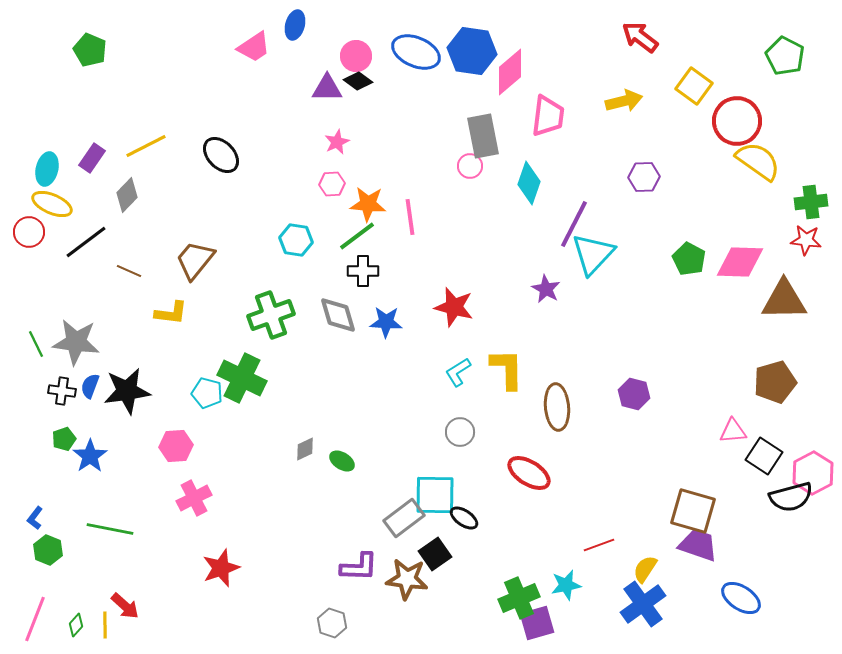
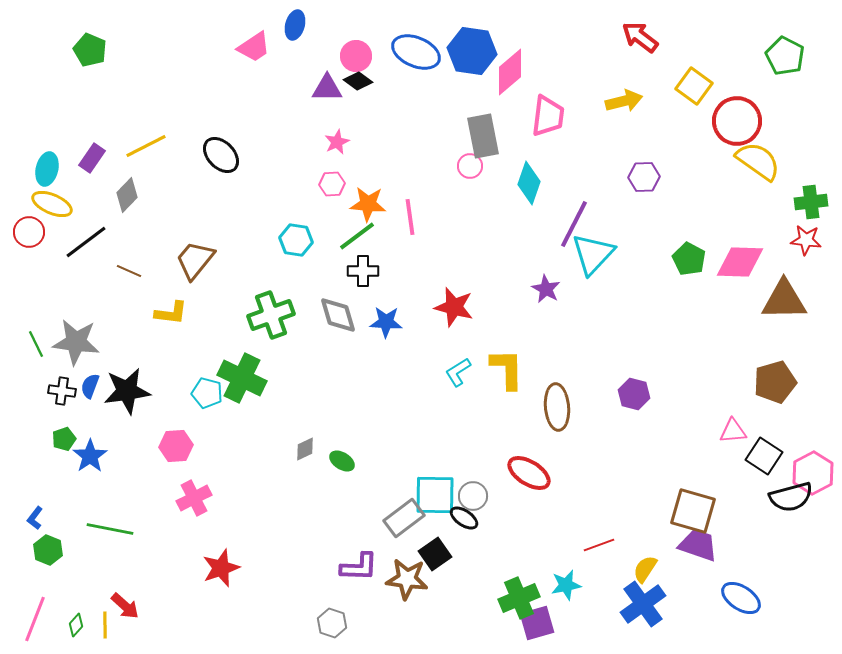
gray circle at (460, 432): moved 13 px right, 64 px down
